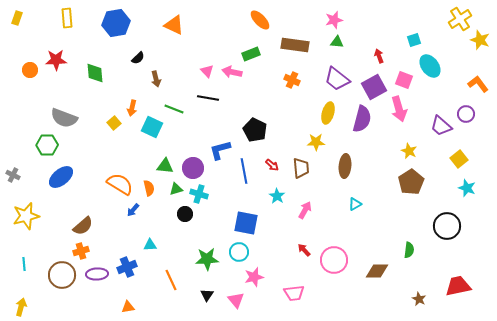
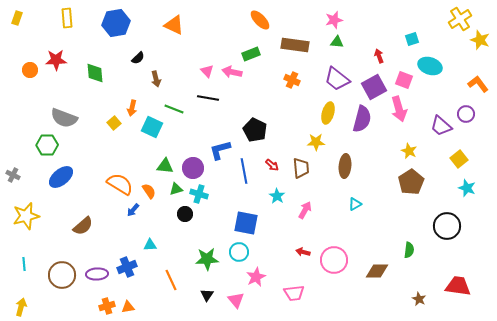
cyan square at (414, 40): moved 2 px left, 1 px up
cyan ellipse at (430, 66): rotated 35 degrees counterclockwise
orange semicircle at (149, 188): moved 3 px down; rotated 21 degrees counterclockwise
red arrow at (304, 250): moved 1 px left, 2 px down; rotated 32 degrees counterclockwise
orange cross at (81, 251): moved 26 px right, 55 px down
pink star at (254, 277): moved 2 px right; rotated 12 degrees counterclockwise
red trapezoid at (458, 286): rotated 20 degrees clockwise
